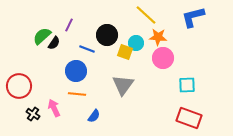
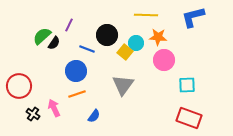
yellow line: rotated 40 degrees counterclockwise
yellow square: rotated 21 degrees clockwise
pink circle: moved 1 px right, 2 px down
orange line: rotated 24 degrees counterclockwise
